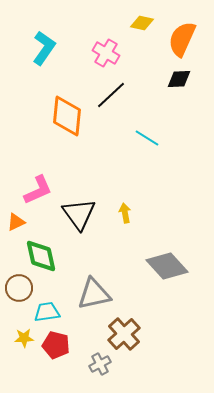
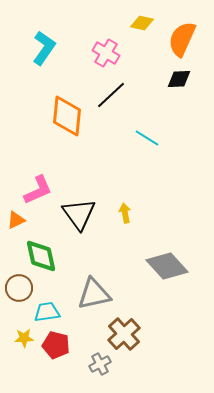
orange triangle: moved 2 px up
